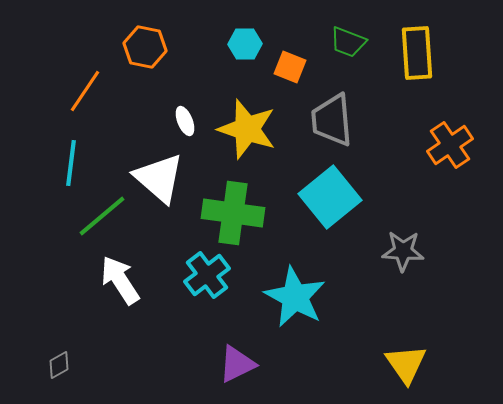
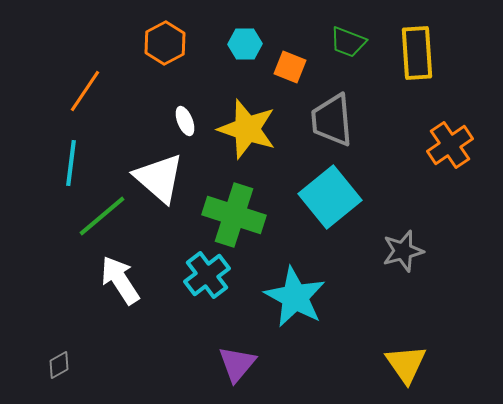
orange hexagon: moved 20 px right, 4 px up; rotated 21 degrees clockwise
green cross: moved 1 px right, 2 px down; rotated 10 degrees clockwise
gray star: rotated 18 degrees counterclockwise
purple triangle: rotated 24 degrees counterclockwise
